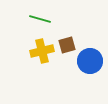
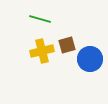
blue circle: moved 2 px up
